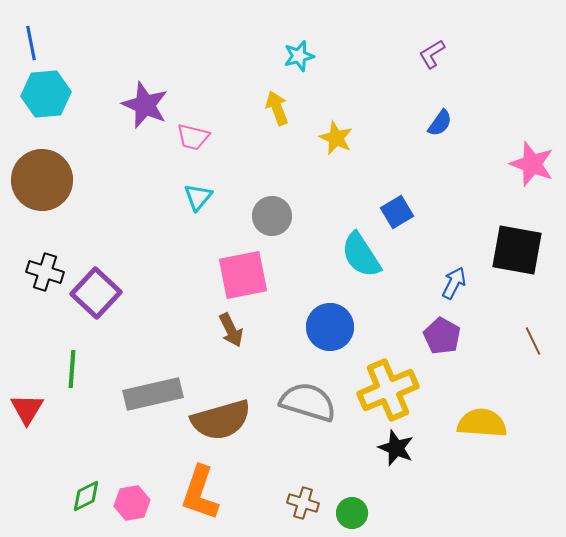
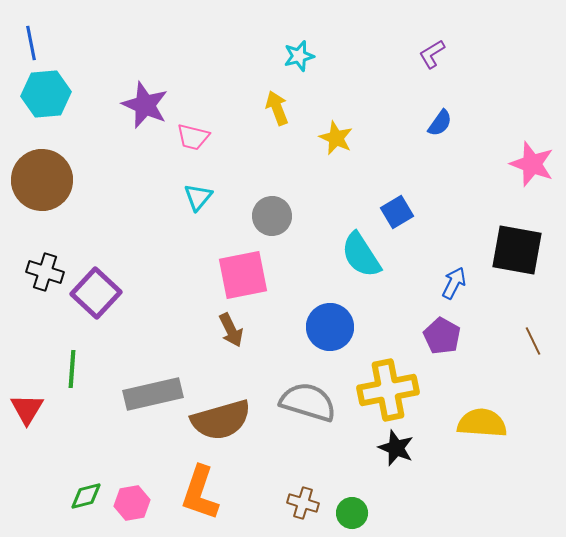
yellow cross: rotated 12 degrees clockwise
green diamond: rotated 12 degrees clockwise
